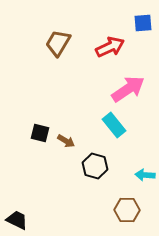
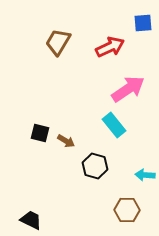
brown trapezoid: moved 1 px up
black trapezoid: moved 14 px right
